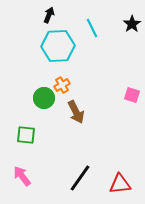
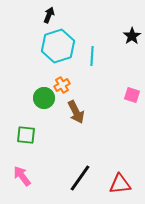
black star: moved 12 px down
cyan line: moved 28 px down; rotated 30 degrees clockwise
cyan hexagon: rotated 16 degrees counterclockwise
